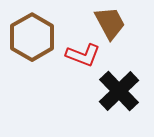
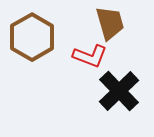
brown trapezoid: rotated 12 degrees clockwise
red L-shape: moved 7 px right, 1 px down
